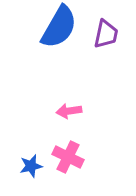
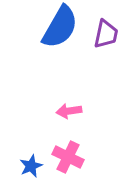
blue semicircle: moved 1 px right
blue star: rotated 10 degrees counterclockwise
